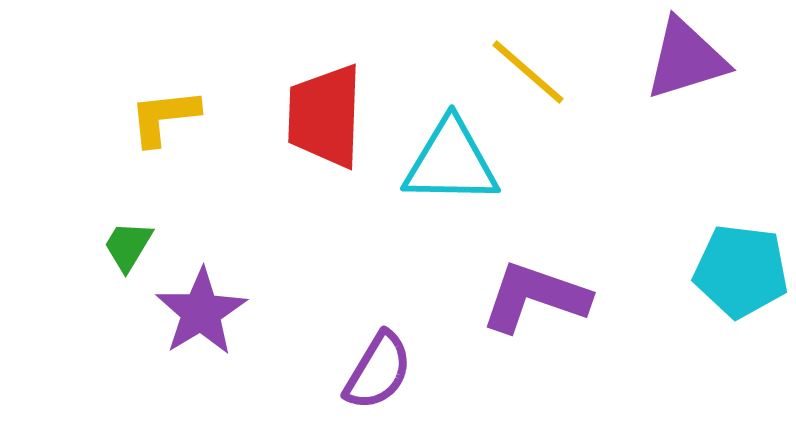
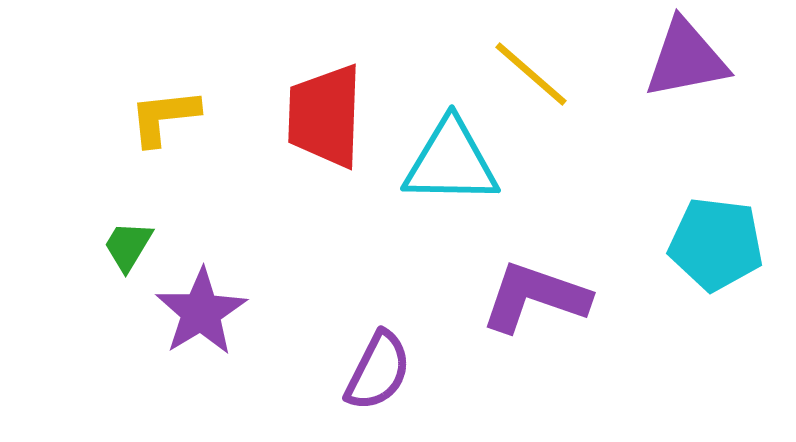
purple triangle: rotated 6 degrees clockwise
yellow line: moved 3 px right, 2 px down
cyan pentagon: moved 25 px left, 27 px up
purple semicircle: rotated 4 degrees counterclockwise
